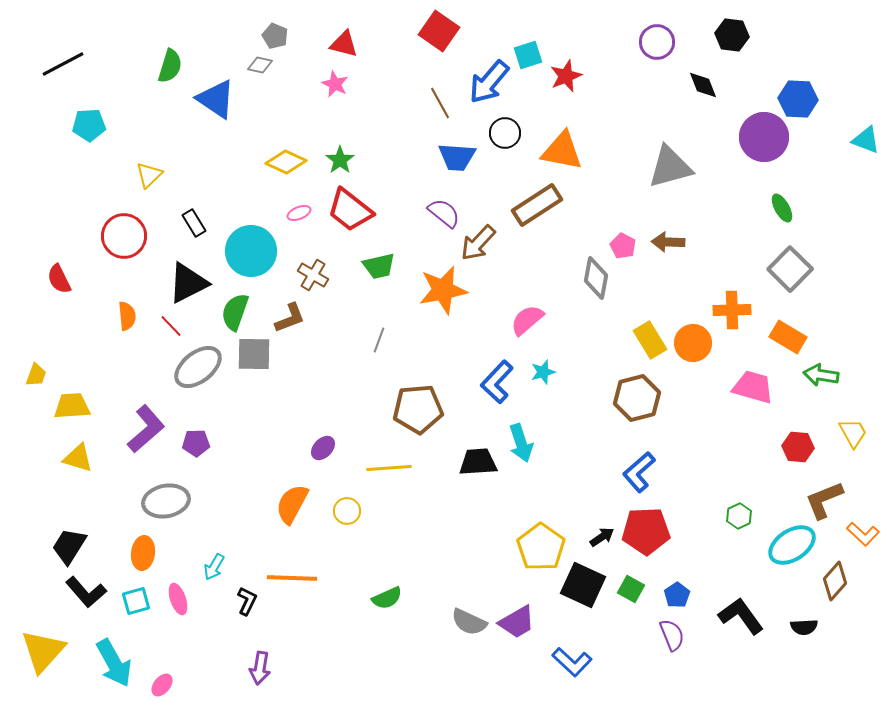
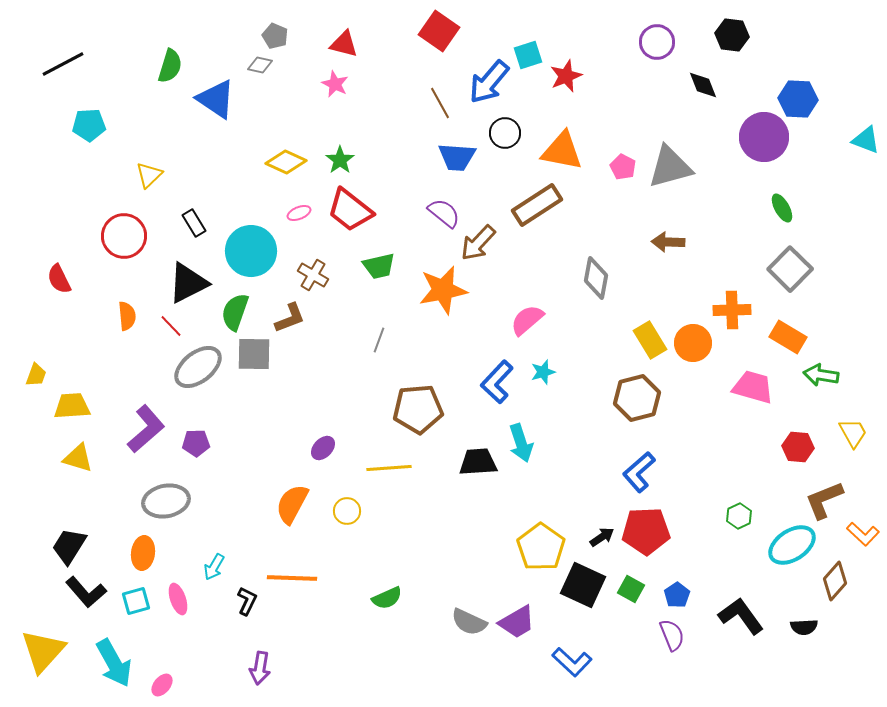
pink pentagon at (623, 246): moved 79 px up
